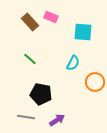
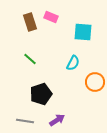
brown rectangle: rotated 24 degrees clockwise
black pentagon: rotated 30 degrees counterclockwise
gray line: moved 1 px left, 4 px down
